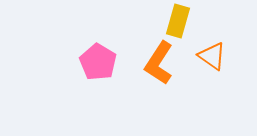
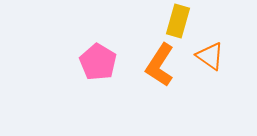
orange triangle: moved 2 px left
orange L-shape: moved 1 px right, 2 px down
